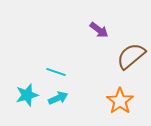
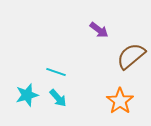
cyan arrow: rotated 72 degrees clockwise
